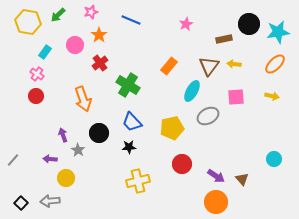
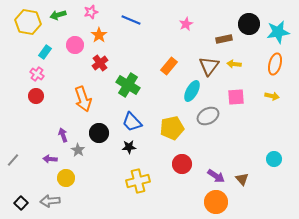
green arrow at (58, 15): rotated 28 degrees clockwise
orange ellipse at (275, 64): rotated 30 degrees counterclockwise
